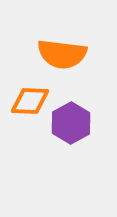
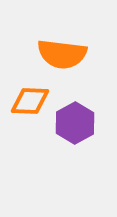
purple hexagon: moved 4 px right
